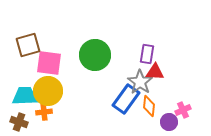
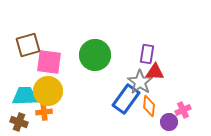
pink square: moved 1 px up
